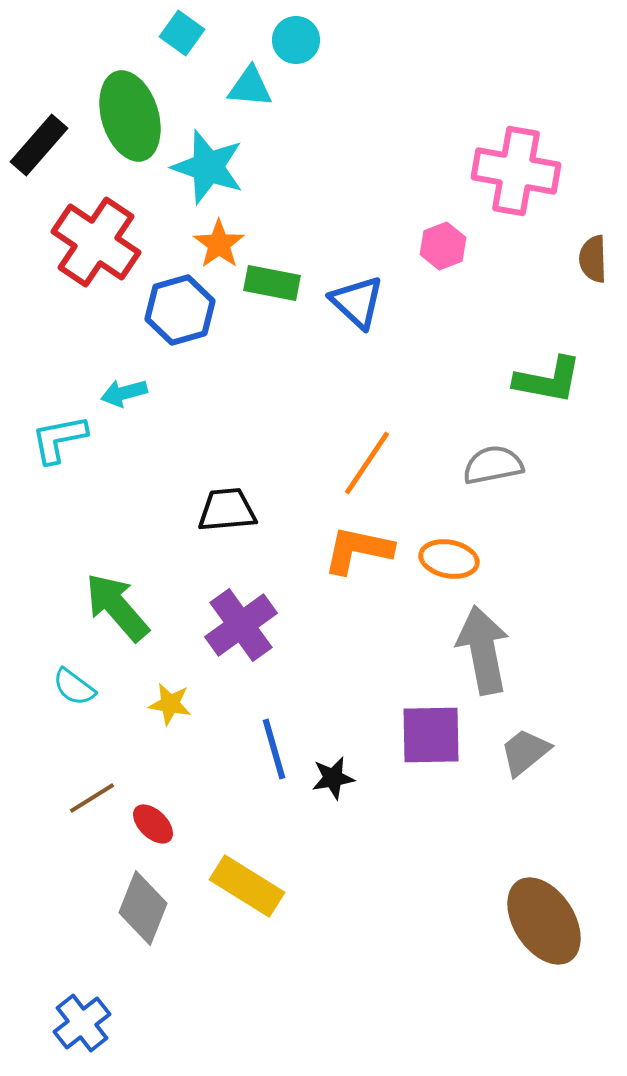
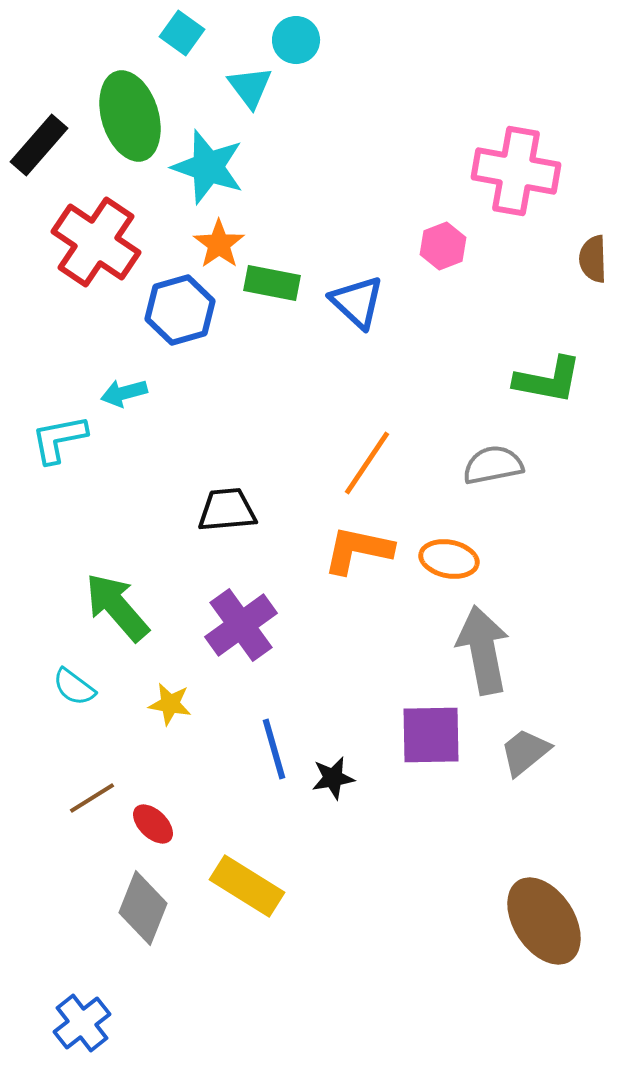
cyan triangle: rotated 48 degrees clockwise
